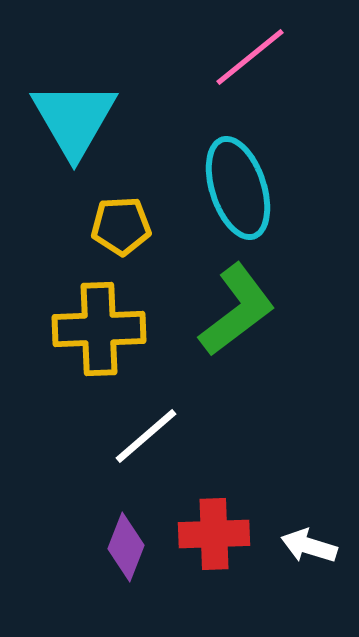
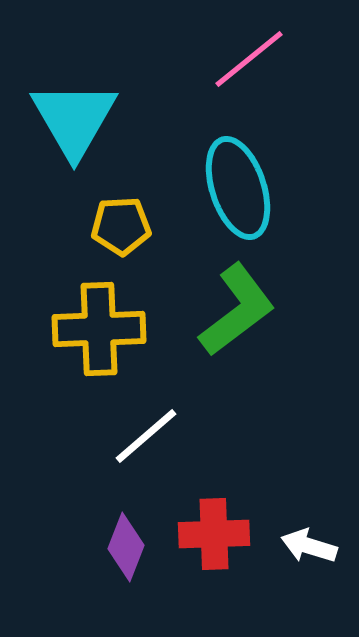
pink line: moved 1 px left, 2 px down
